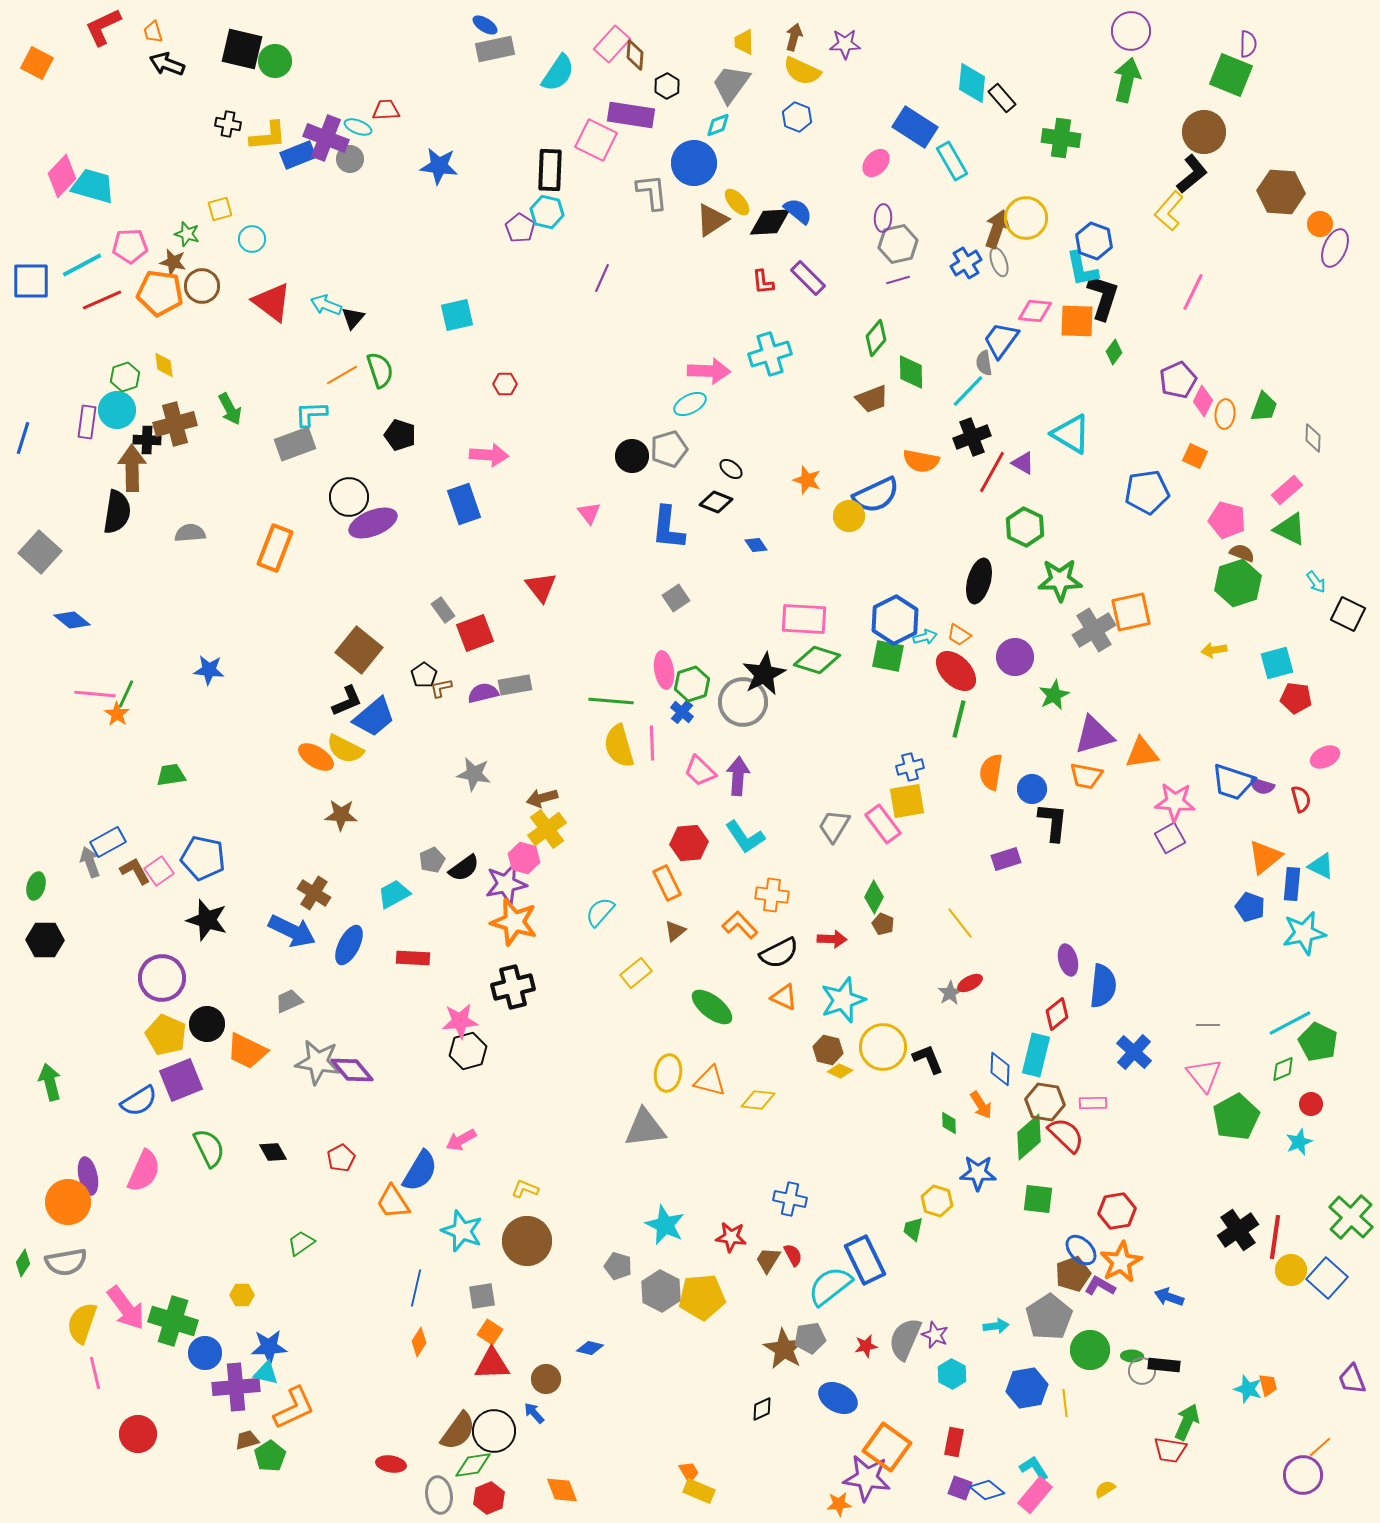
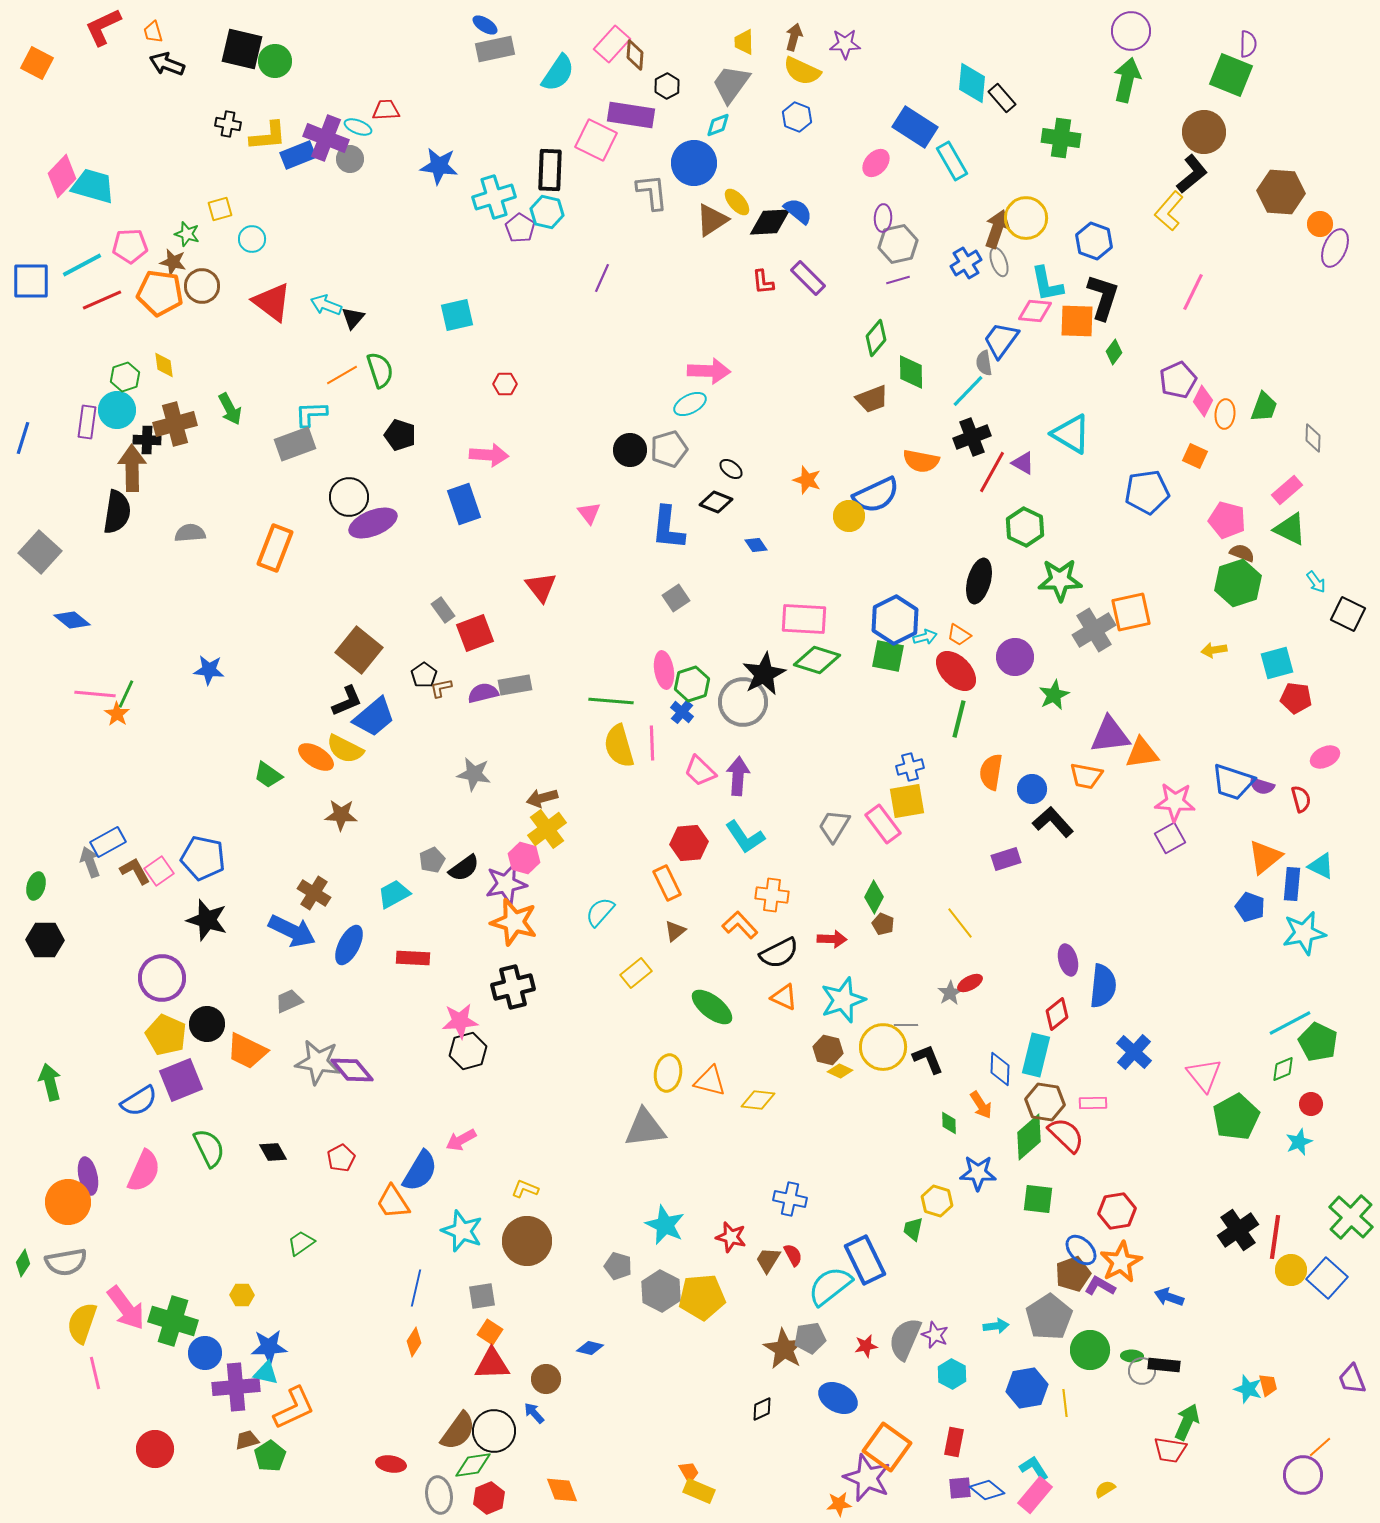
cyan L-shape at (1082, 269): moved 35 px left, 15 px down
cyan cross at (770, 354): moved 276 px left, 157 px up
black circle at (632, 456): moved 2 px left, 6 px up
purple triangle at (1094, 735): moved 16 px right; rotated 9 degrees clockwise
green trapezoid at (171, 775): moved 97 px right; rotated 136 degrees counterclockwise
black L-shape at (1053, 822): rotated 48 degrees counterclockwise
gray line at (1208, 1025): moved 302 px left
red star at (731, 1237): rotated 8 degrees clockwise
orange diamond at (419, 1342): moved 5 px left
red circle at (138, 1434): moved 17 px right, 15 px down
purple star at (867, 1478): rotated 15 degrees clockwise
purple square at (960, 1488): rotated 25 degrees counterclockwise
